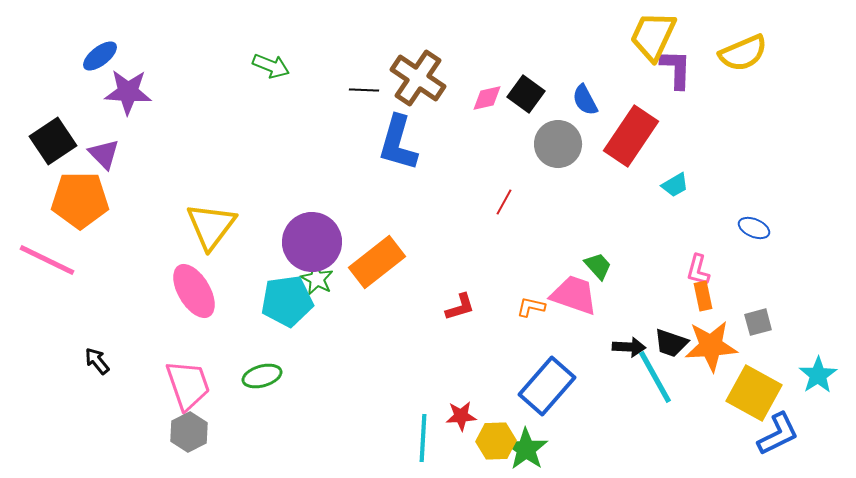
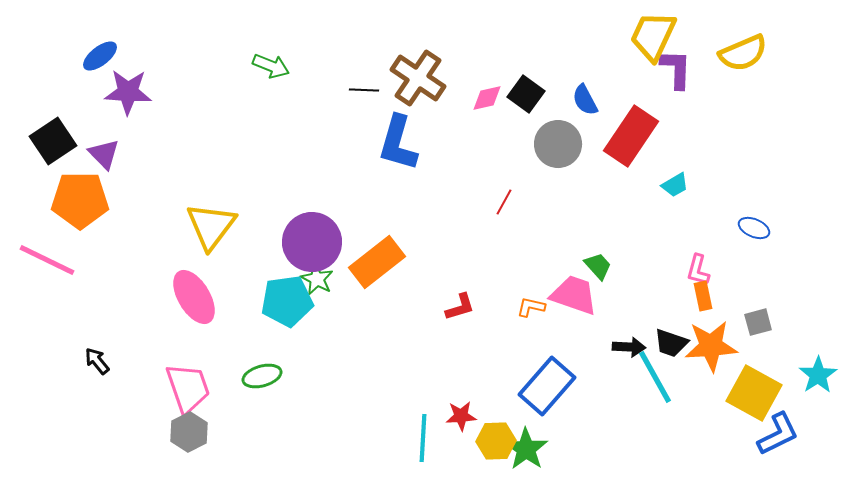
pink ellipse at (194, 291): moved 6 px down
pink trapezoid at (188, 385): moved 3 px down
